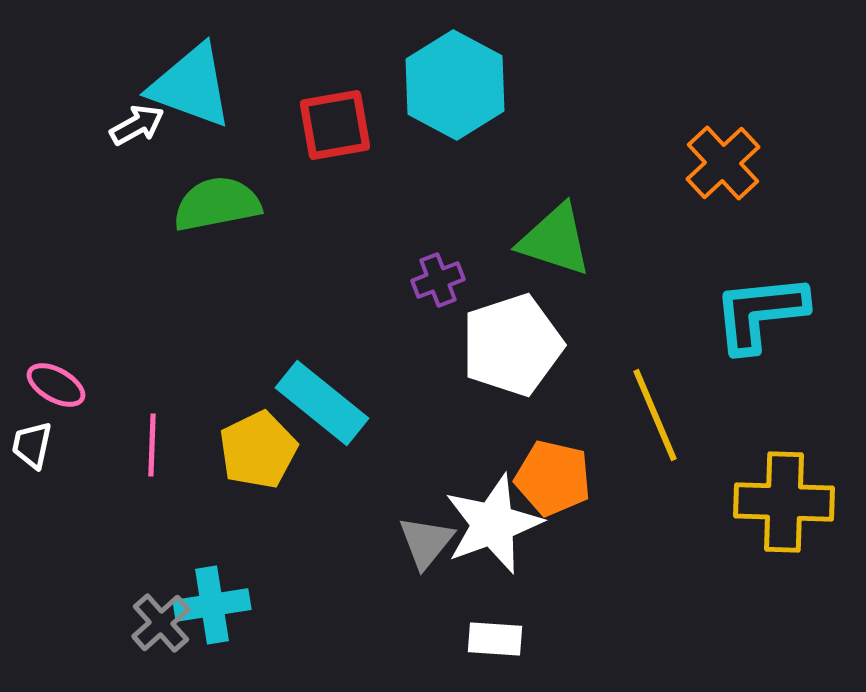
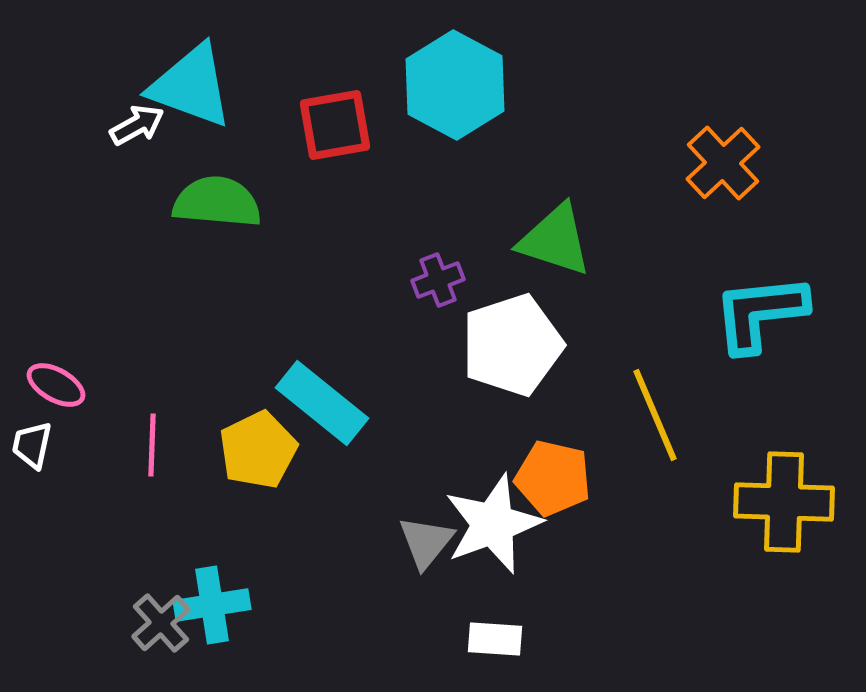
green semicircle: moved 2 px up; rotated 16 degrees clockwise
